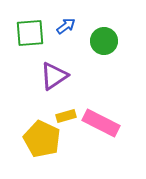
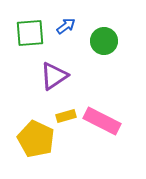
pink rectangle: moved 1 px right, 2 px up
yellow pentagon: moved 6 px left
